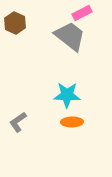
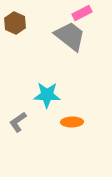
cyan star: moved 20 px left
